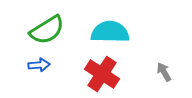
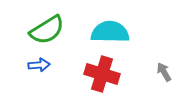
red cross: rotated 16 degrees counterclockwise
